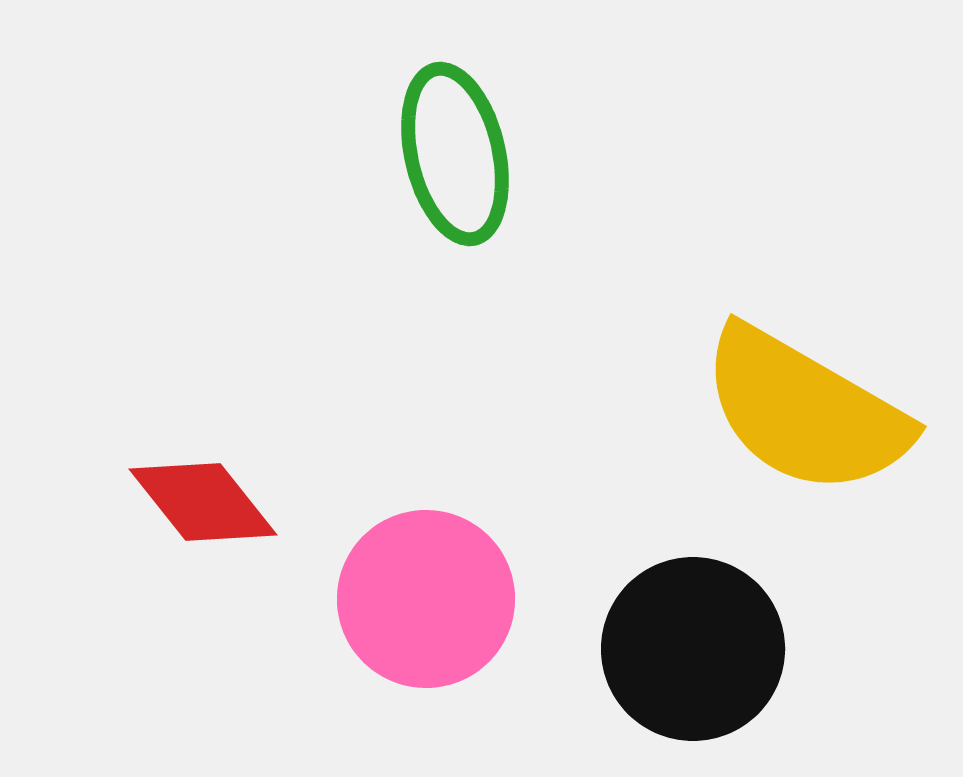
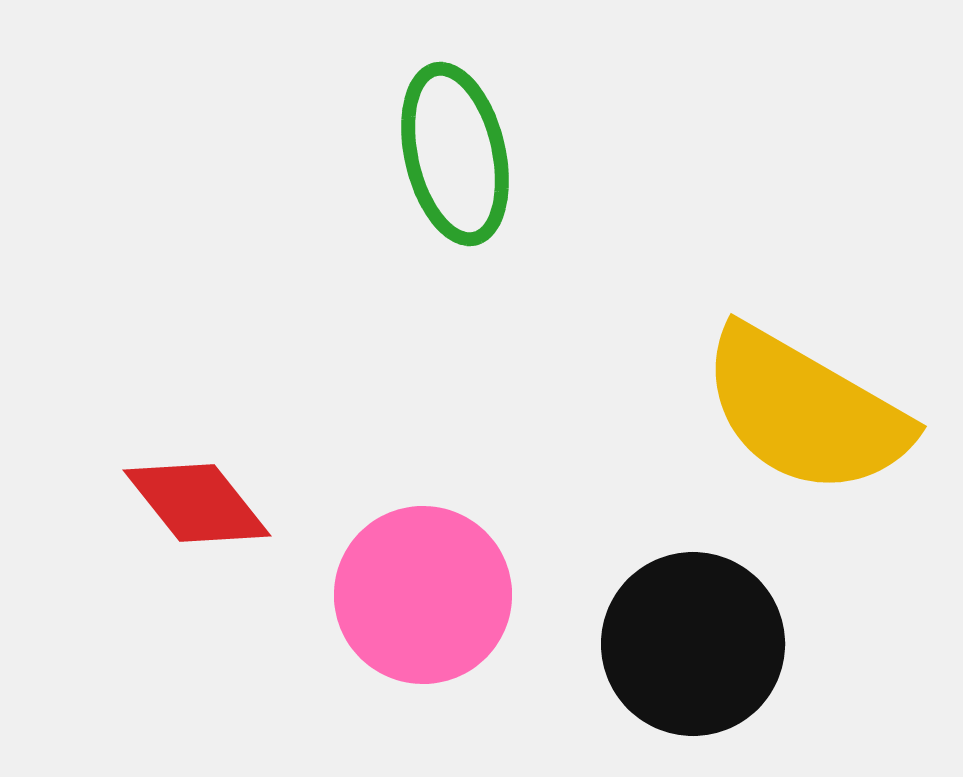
red diamond: moved 6 px left, 1 px down
pink circle: moved 3 px left, 4 px up
black circle: moved 5 px up
